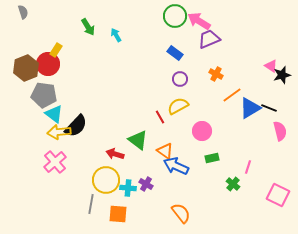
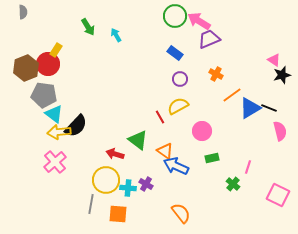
gray semicircle: rotated 16 degrees clockwise
pink triangle: moved 3 px right, 6 px up
